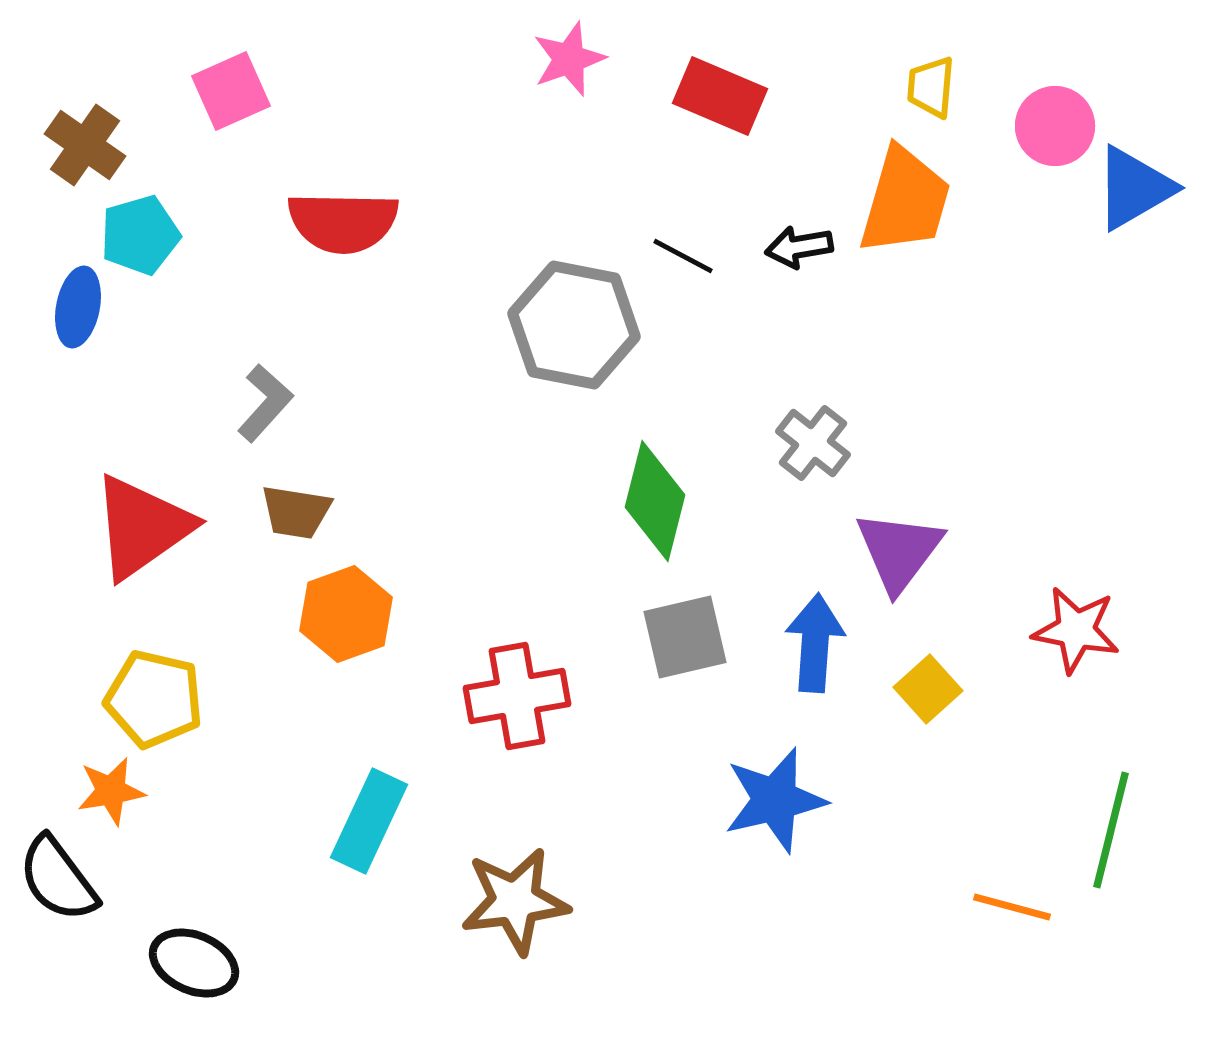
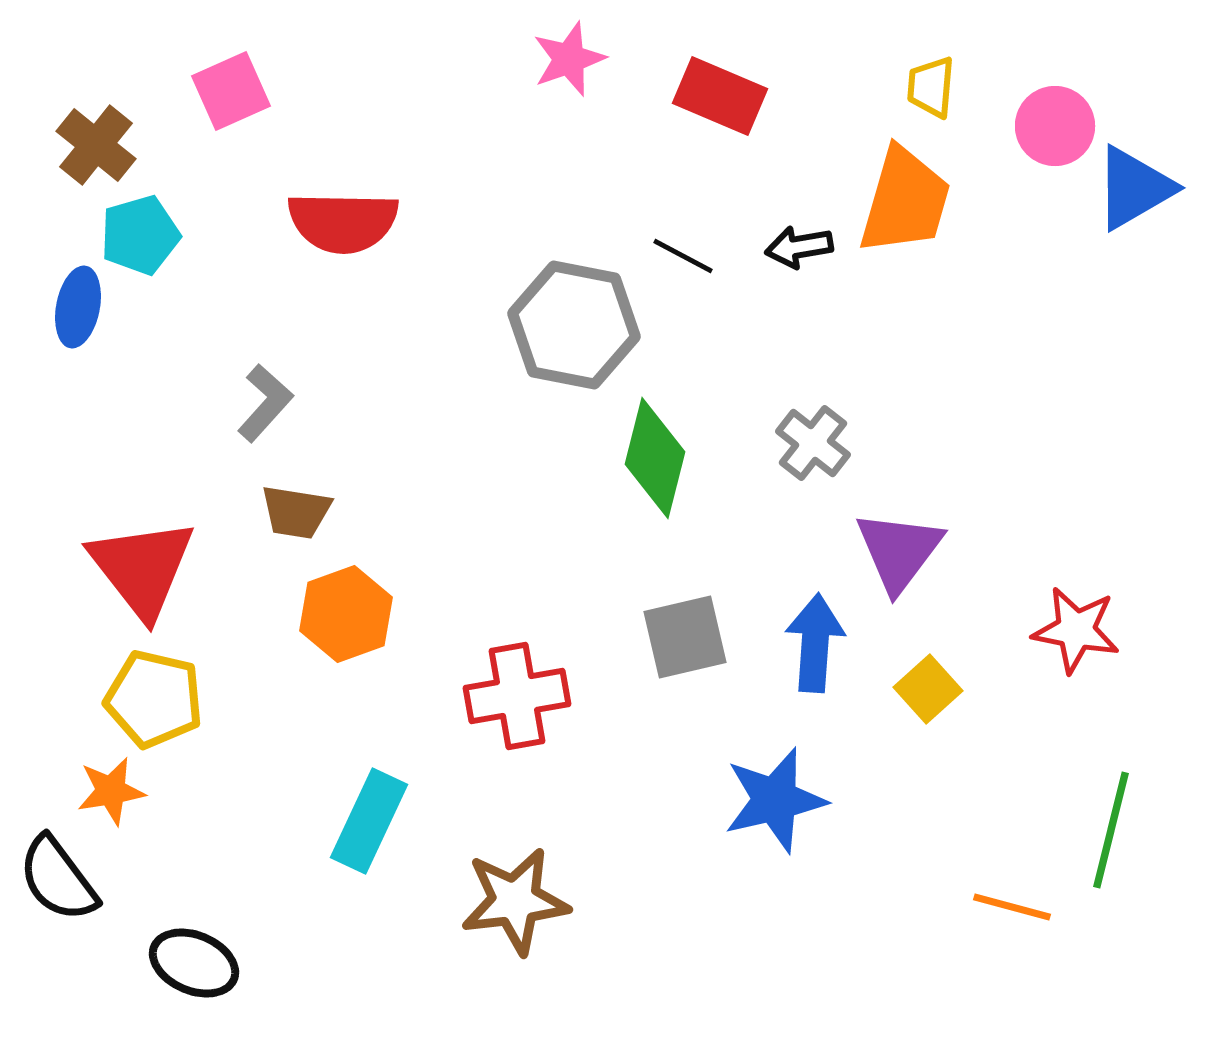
brown cross: moved 11 px right; rotated 4 degrees clockwise
green diamond: moved 43 px up
red triangle: moved 41 px down; rotated 33 degrees counterclockwise
